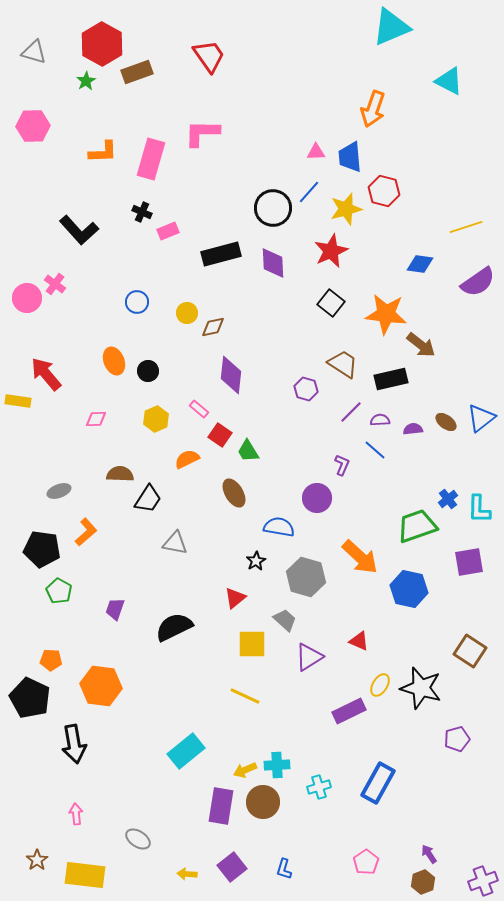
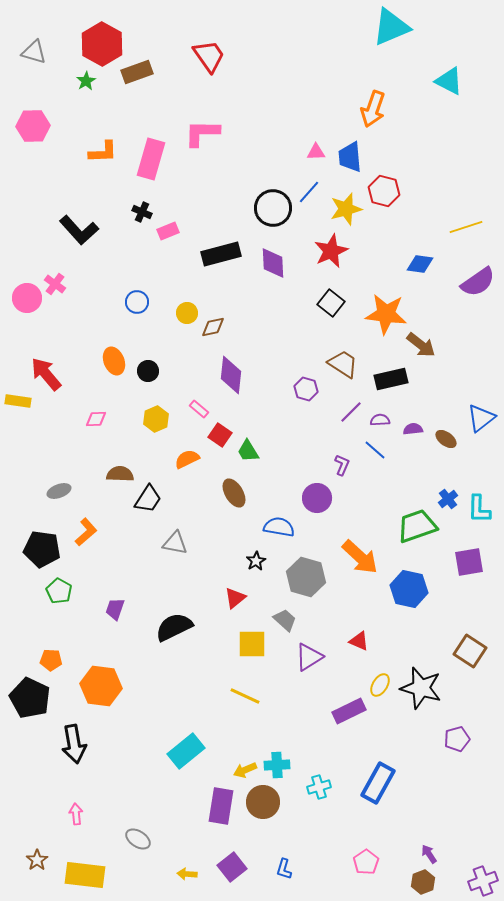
brown ellipse at (446, 422): moved 17 px down
